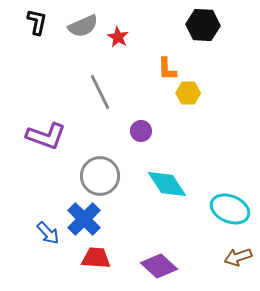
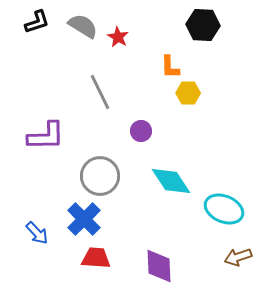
black L-shape: rotated 60 degrees clockwise
gray semicircle: rotated 124 degrees counterclockwise
orange L-shape: moved 3 px right, 2 px up
purple L-shape: rotated 21 degrees counterclockwise
cyan diamond: moved 4 px right, 3 px up
cyan ellipse: moved 6 px left
blue arrow: moved 11 px left
purple diamond: rotated 45 degrees clockwise
